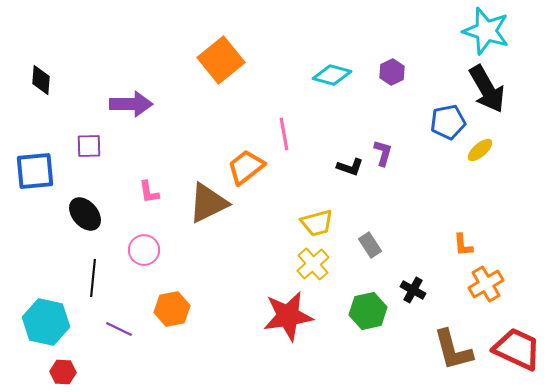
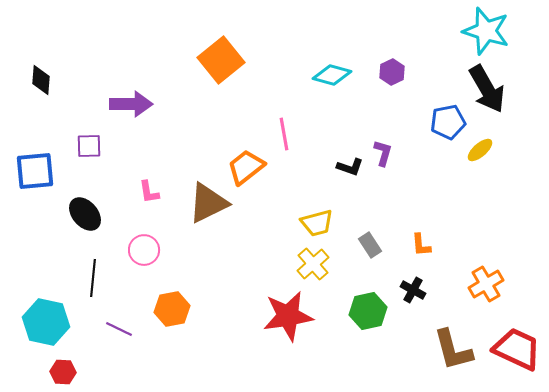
orange L-shape: moved 42 px left
